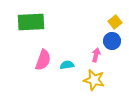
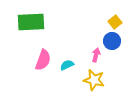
cyan semicircle: rotated 16 degrees counterclockwise
